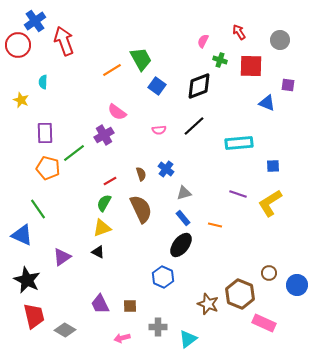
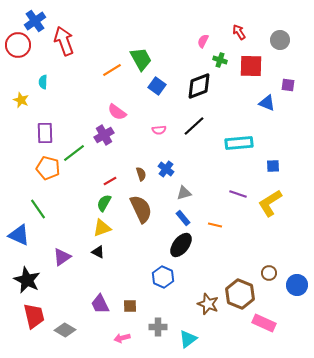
blue triangle at (22, 235): moved 3 px left
